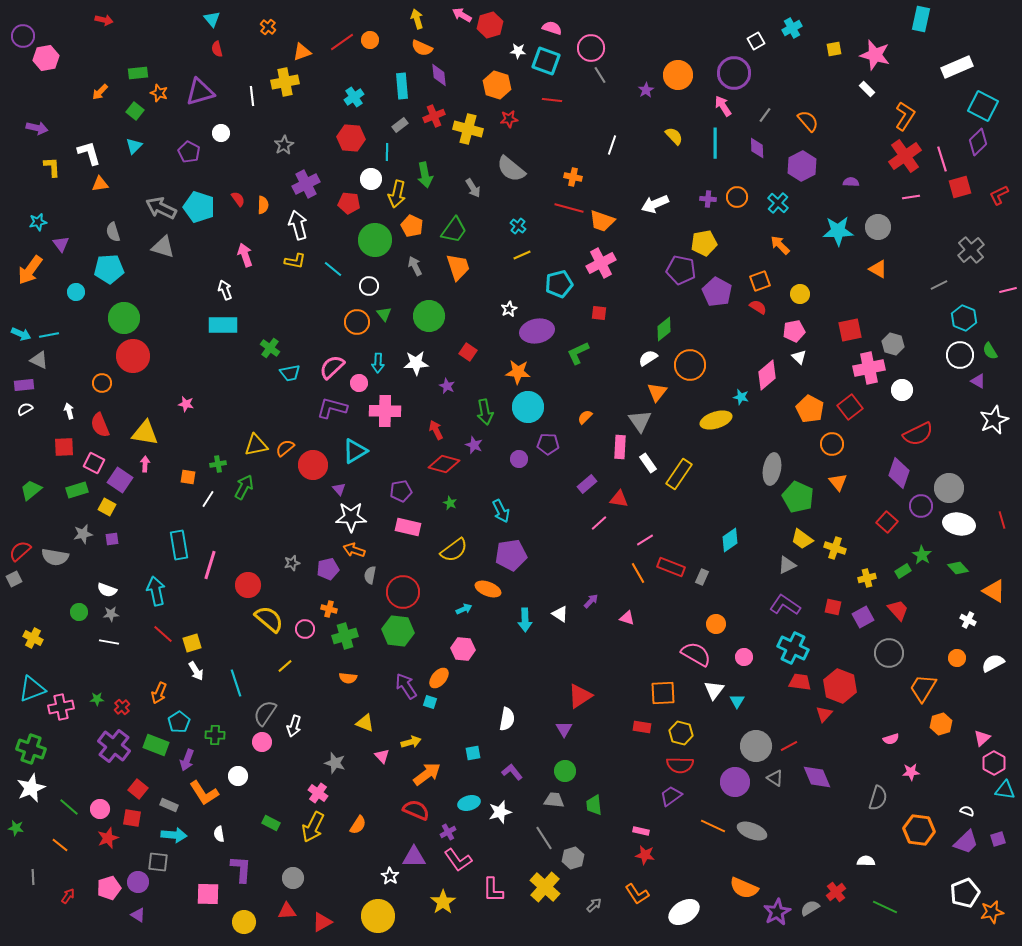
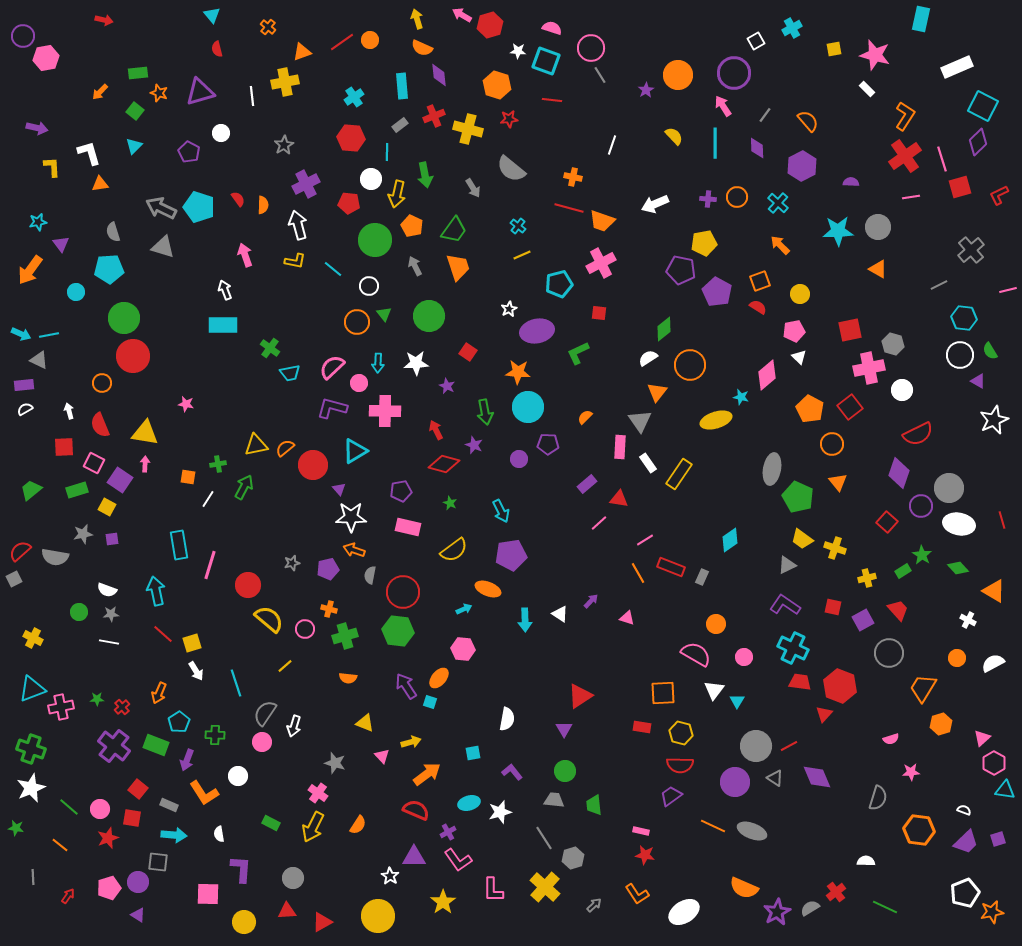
cyan triangle at (212, 19): moved 4 px up
cyan hexagon at (964, 318): rotated 15 degrees counterclockwise
purple square at (863, 617): moved 3 px down
white semicircle at (967, 811): moved 3 px left, 1 px up
